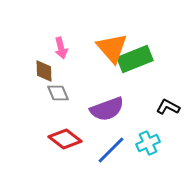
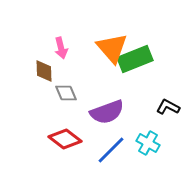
gray diamond: moved 8 px right
purple semicircle: moved 3 px down
cyan cross: rotated 35 degrees counterclockwise
